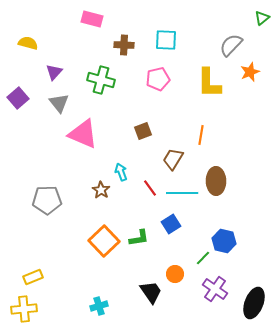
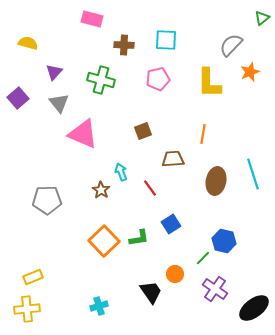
orange line: moved 2 px right, 1 px up
brown trapezoid: rotated 55 degrees clockwise
brown ellipse: rotated 12 degrees clockwise
cyan line: moved 71 px right, 19 px up; rotated 72 degrees clockwise
black ellipse: moved 5 px down; rotated 32 degrees clockwise
yellow cross: moved 3 px right
